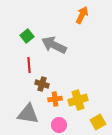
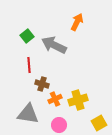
orange arrow: moved 5 px left, 7 px down
orange cross: rotated 16 degrees counterclockwise
yellow square: moved 1 px right, 1 px down
